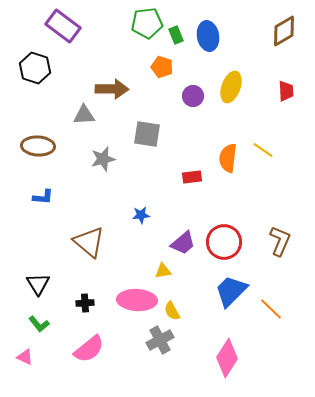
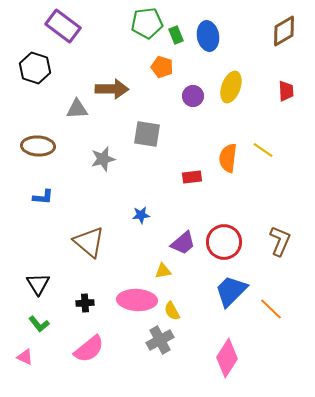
gray triangle: moved 7 px left, 6 px up
